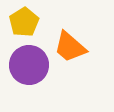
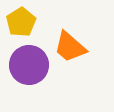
yellow pentagon: moved 3 px left
